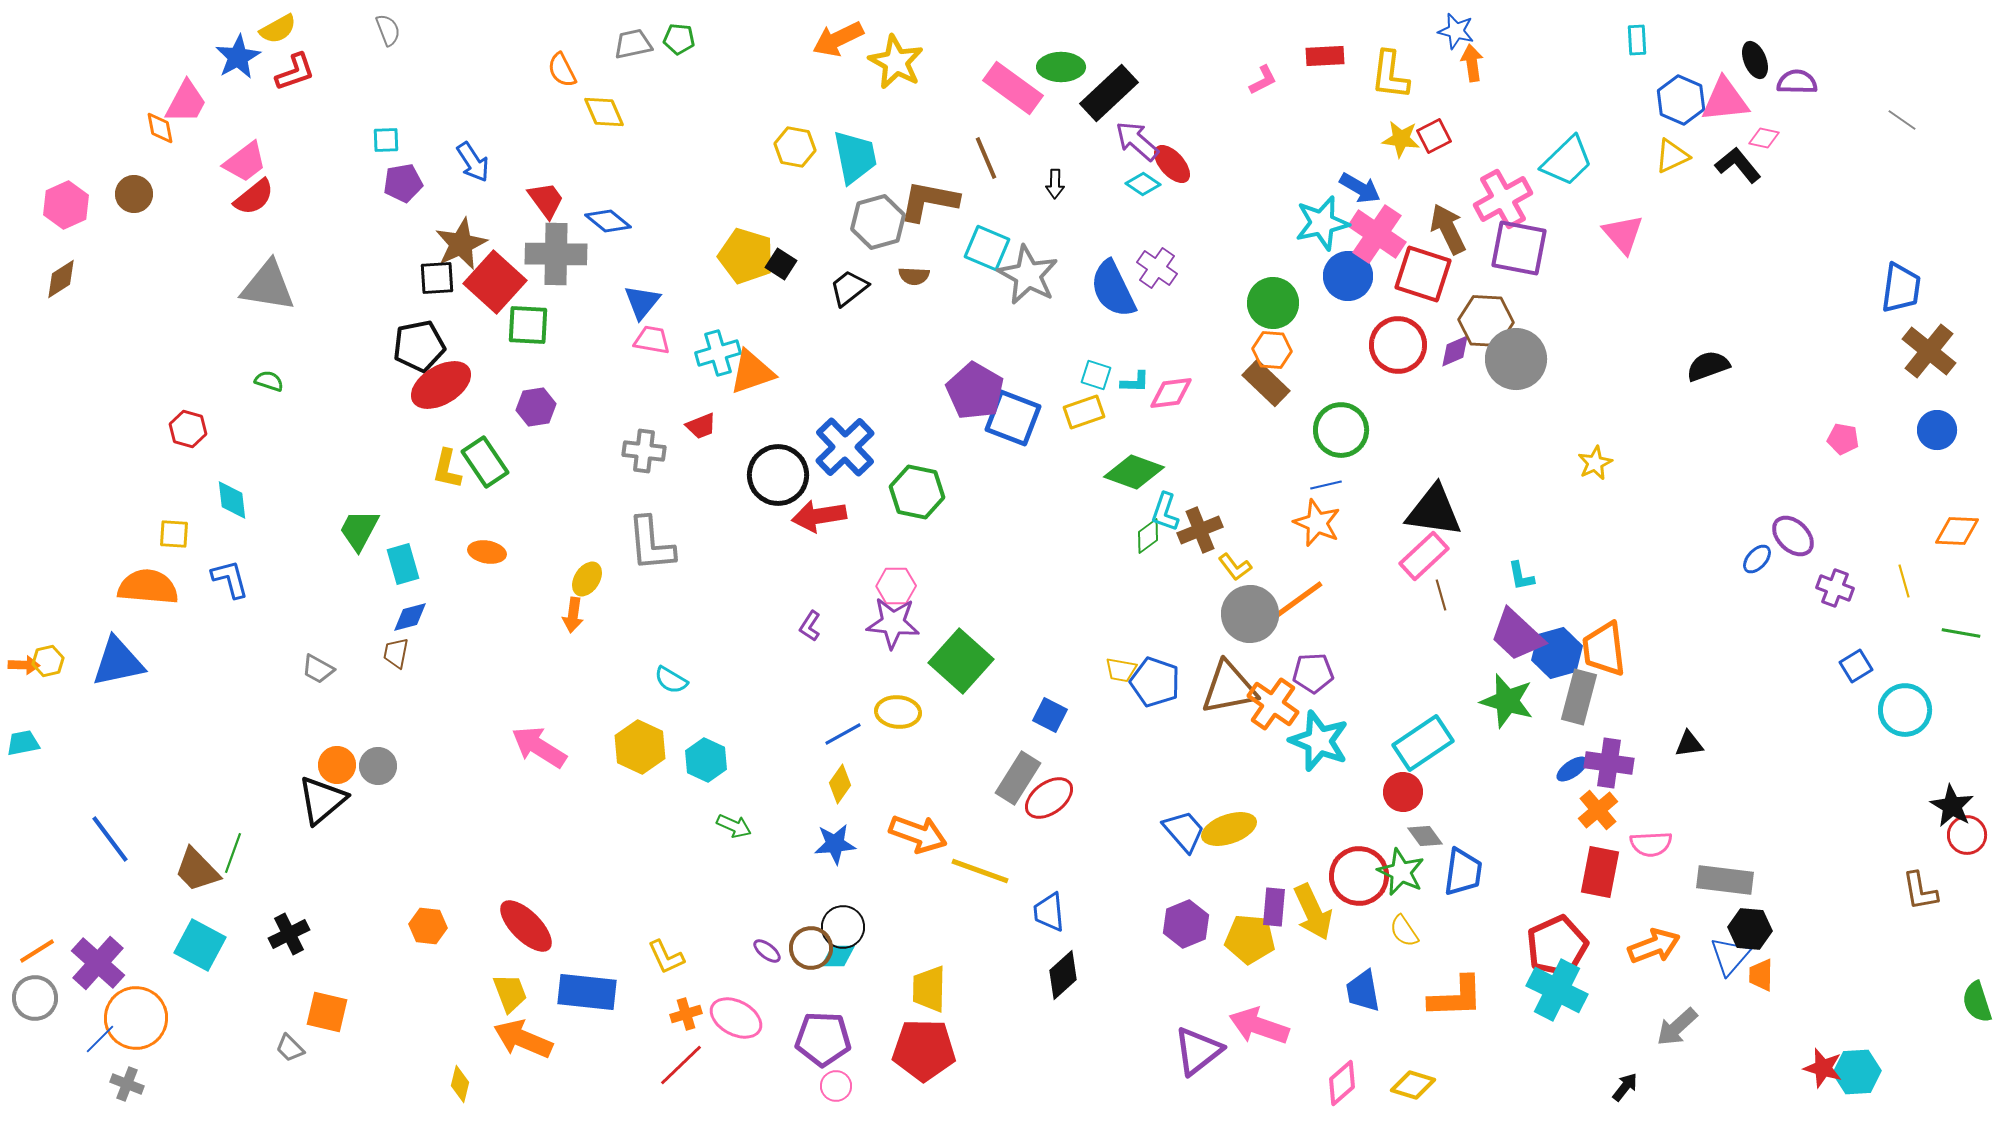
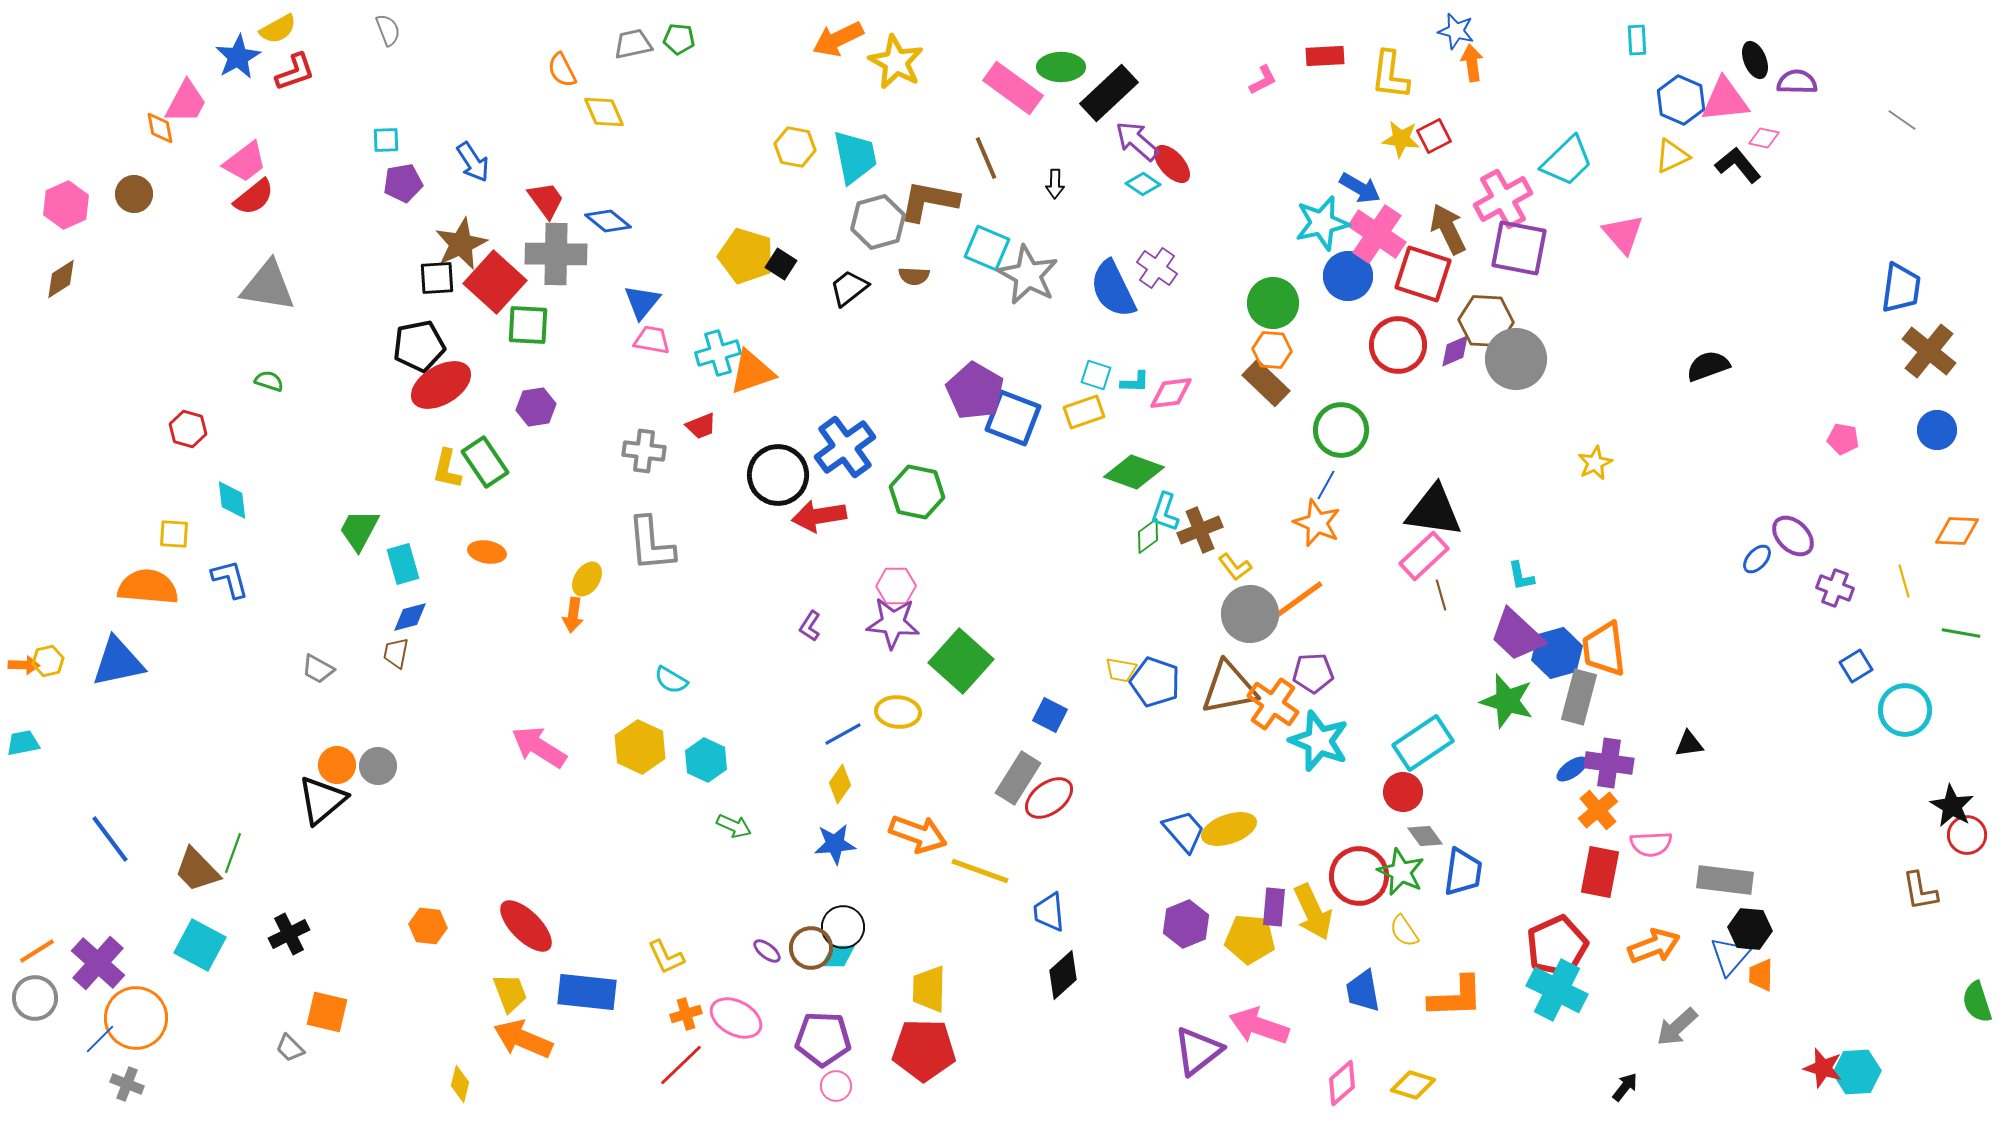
blue cross at (845, 447): rotated 8 degrees clockwise
blue line at (1326, 485): rotated 48 degrees counterclockwise
